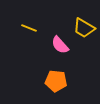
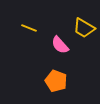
orange pentagon: rotated 15 degrees clockwise
